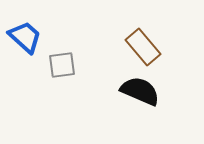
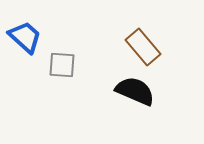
gray square: rotated 12 degrees clockwise
black semicircle: moved 5 px left
